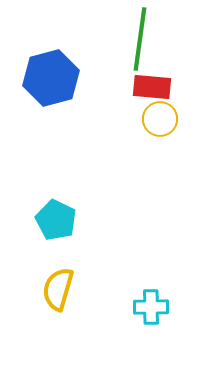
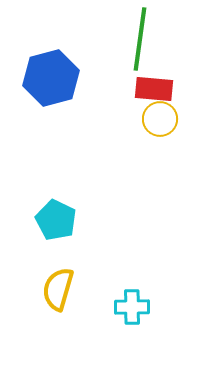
red rectangle: moved 2 px right, 2 px down
cyan cross: moved 19 px left
